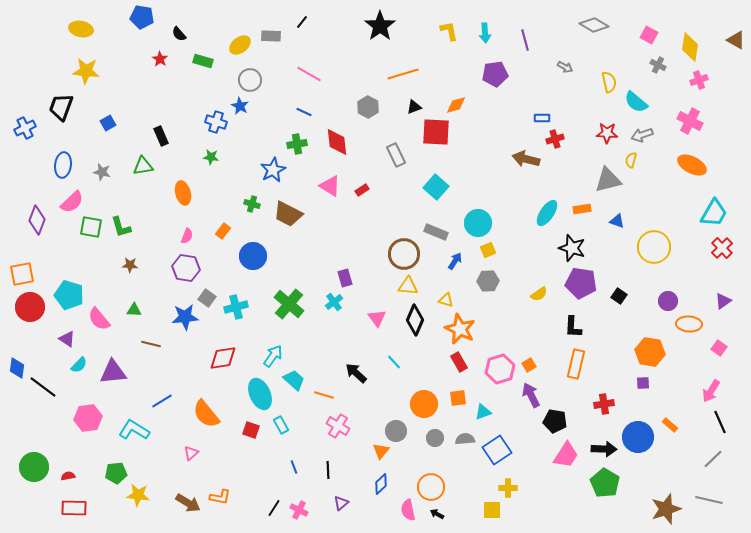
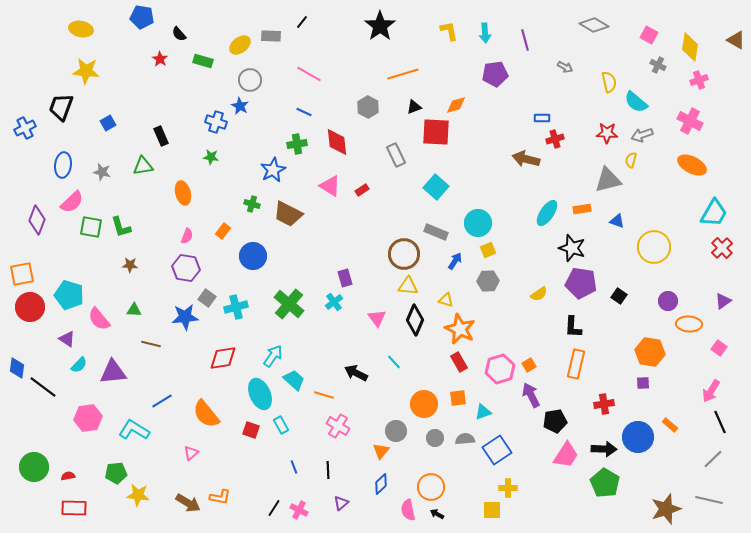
black arrow at (356, 373): rotated 15 degrees counterclockwise
black pentagon at (555, 421): rotated 20 degrees counterclockwise
